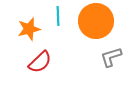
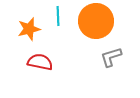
red semicircle: rotated 125 degrees counterclockwise
